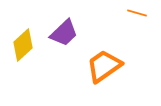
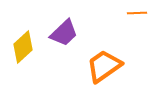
orange line: rotated 18 degrees counterclockwise
yellow diamond: moved 2 px down
